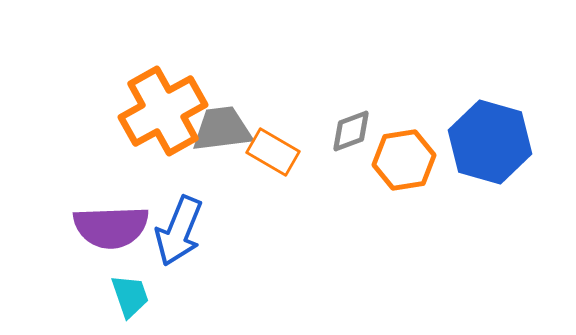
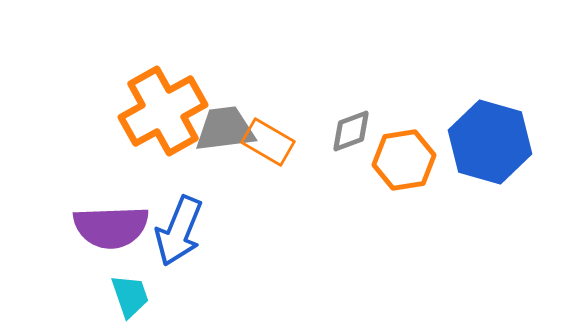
gray trapezoid: moved 3 px right
orange rectangle: moved 5 px left, 10 px up
